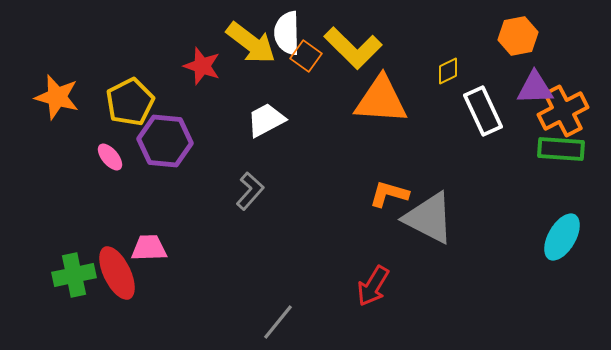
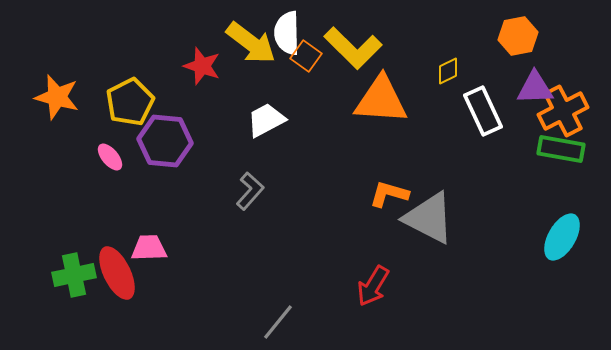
green rectangle: rotated 6 degrees clockwise
